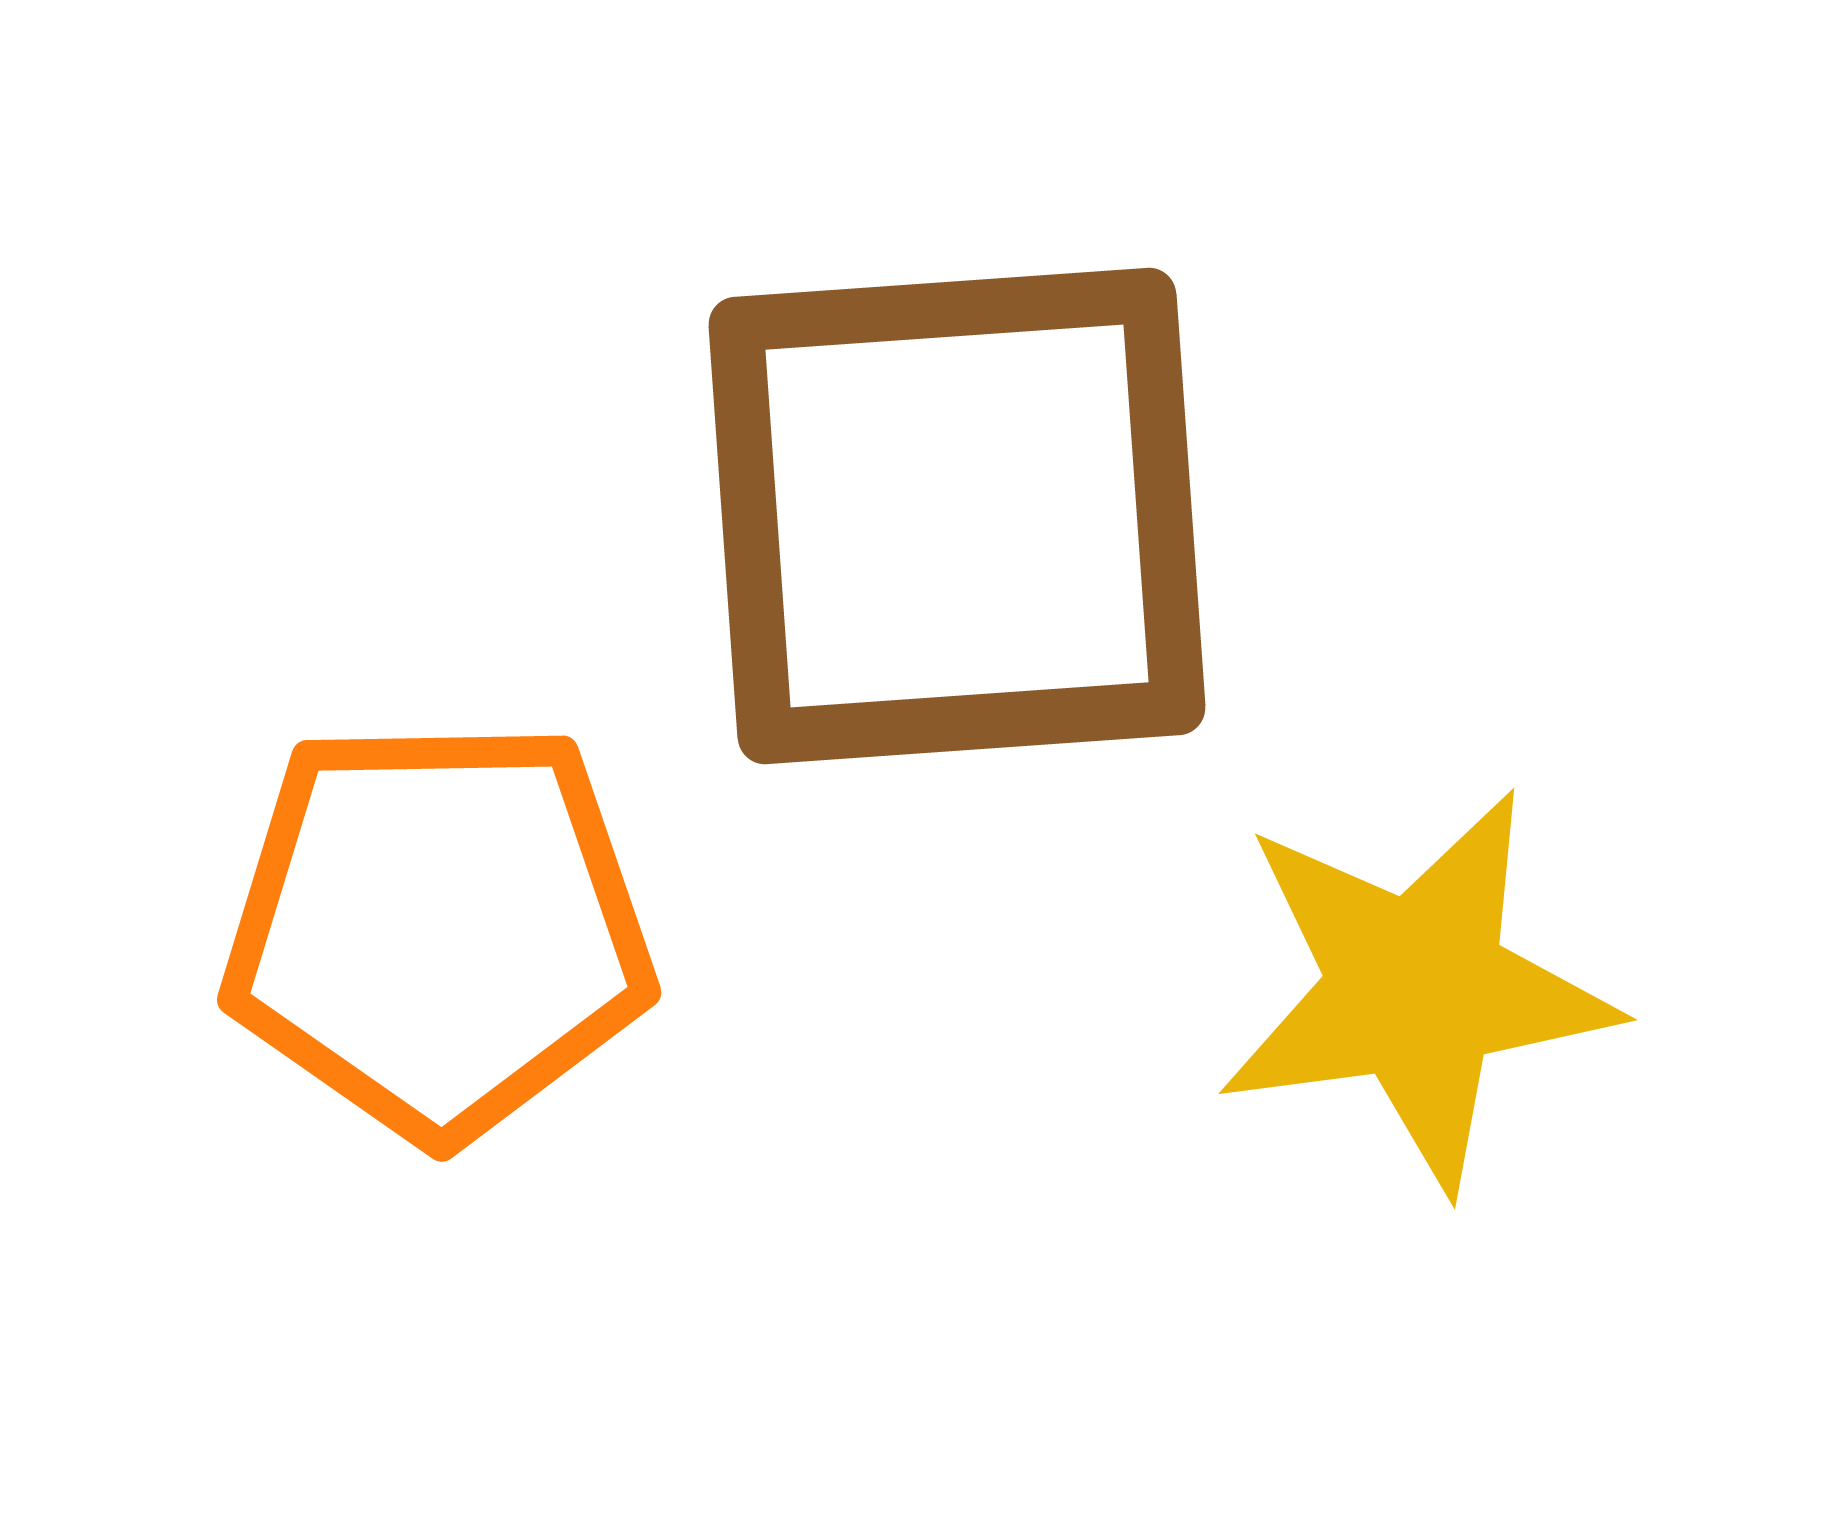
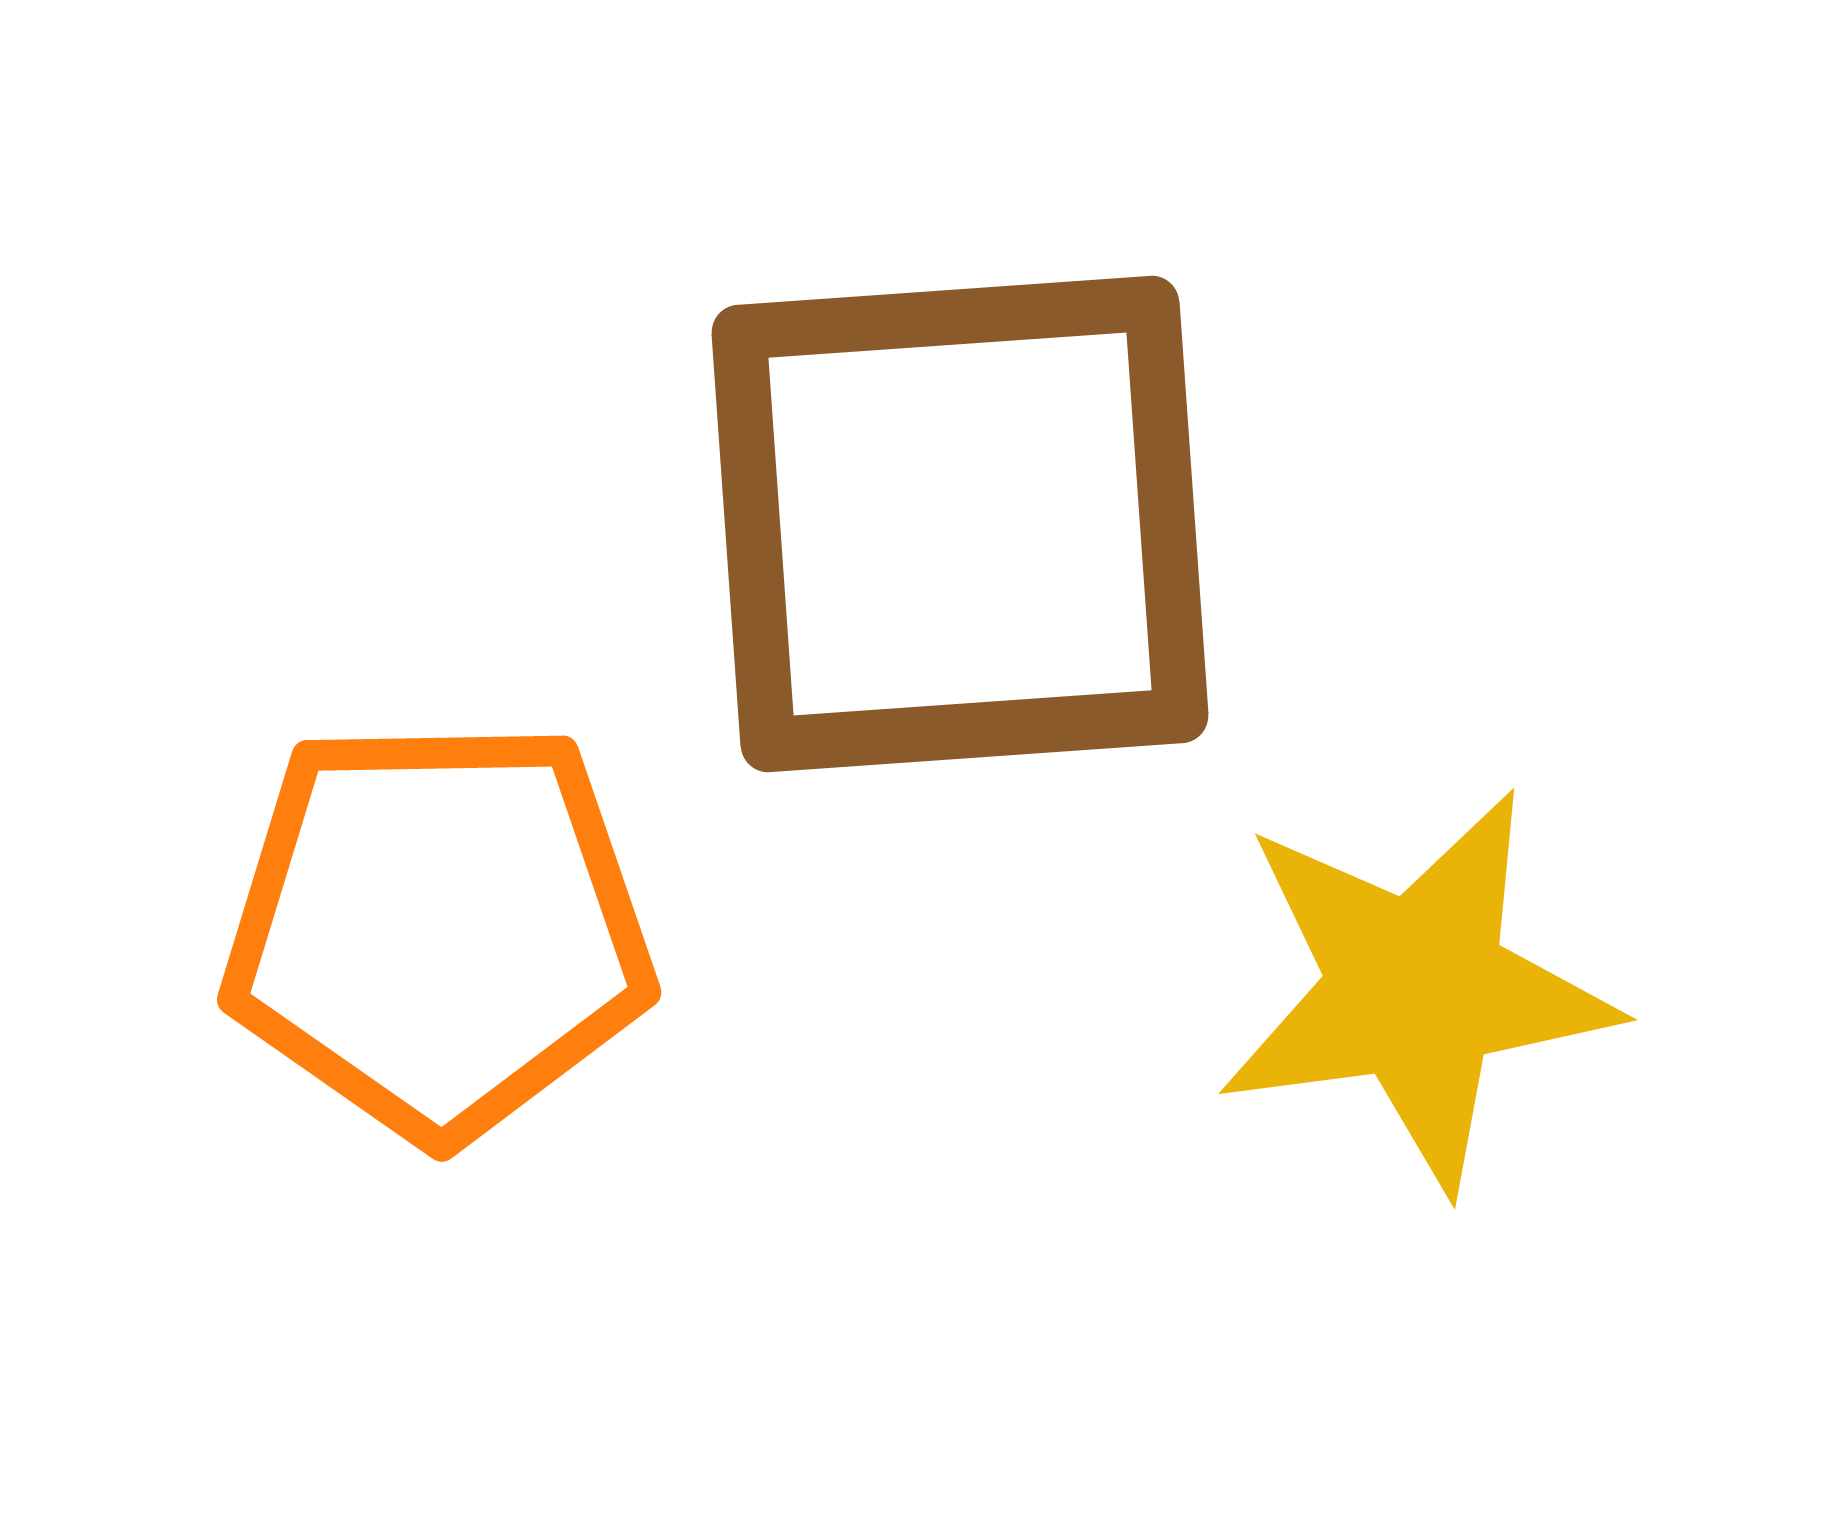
brown square: moved 3 px right, 8 px down
